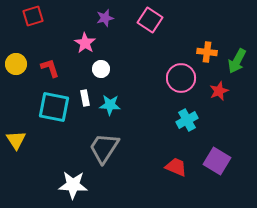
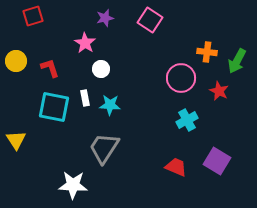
yellow circle: moved 3 px up
red star: rotated 24 degrees counterclockwise
